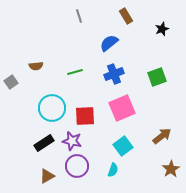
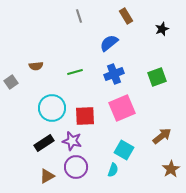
cyan square: moved 1 px right, 4 px down; rotated 24 degrees counterclockwise
purple circle: moved 1 px left, 1 px down
